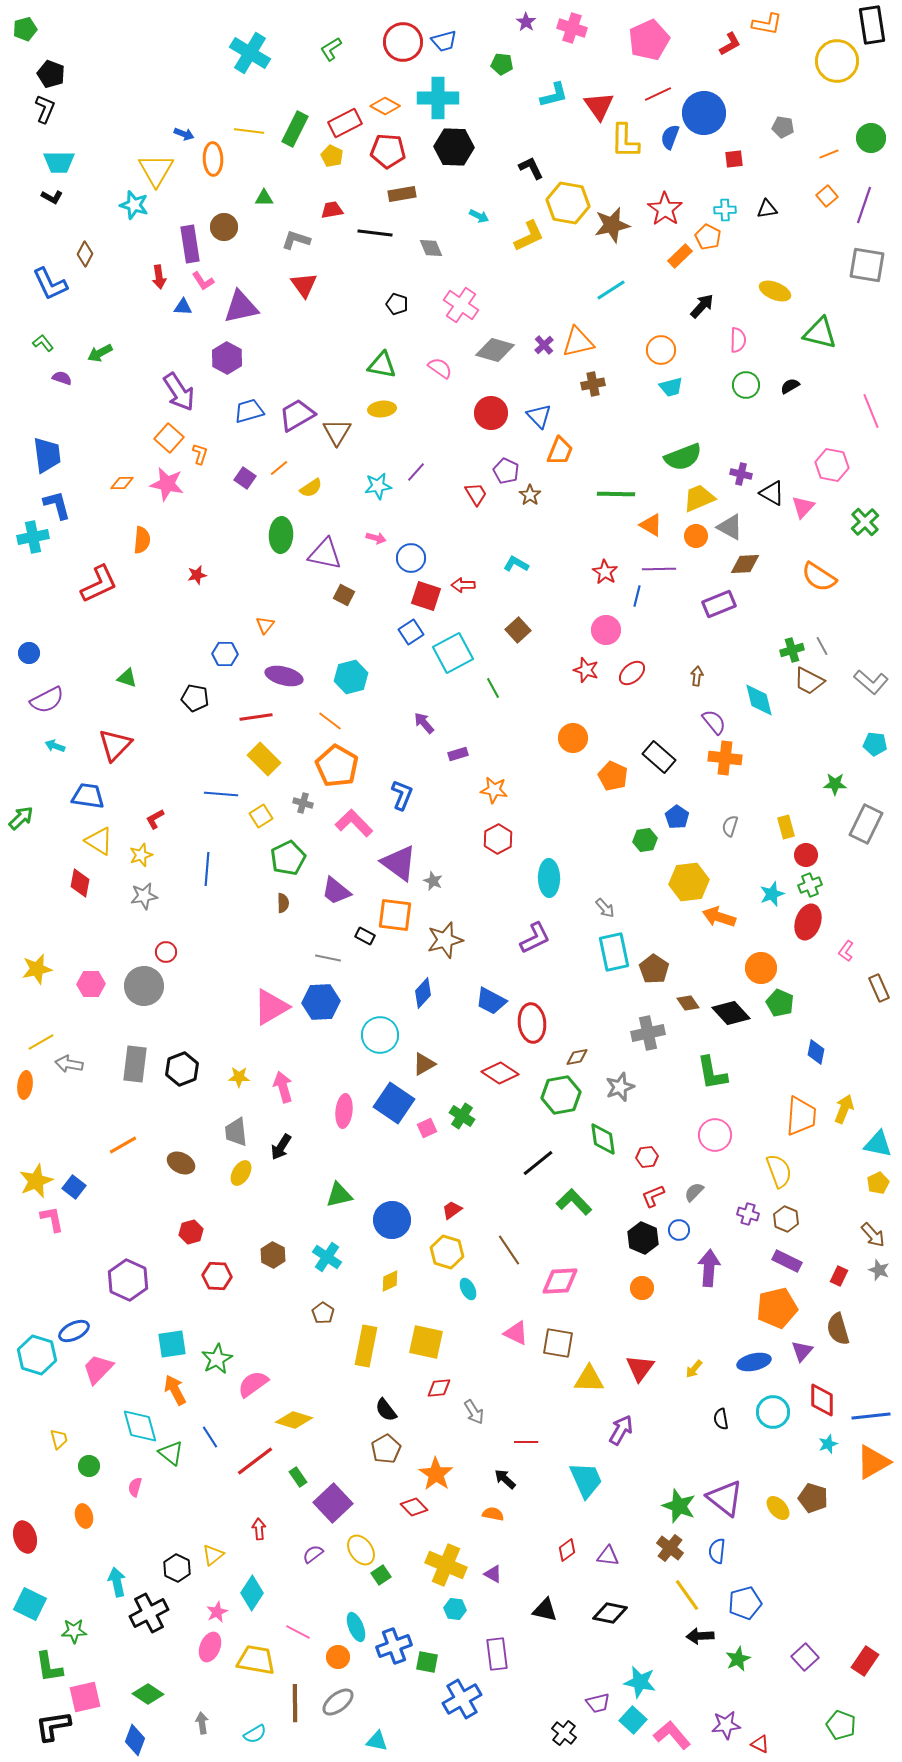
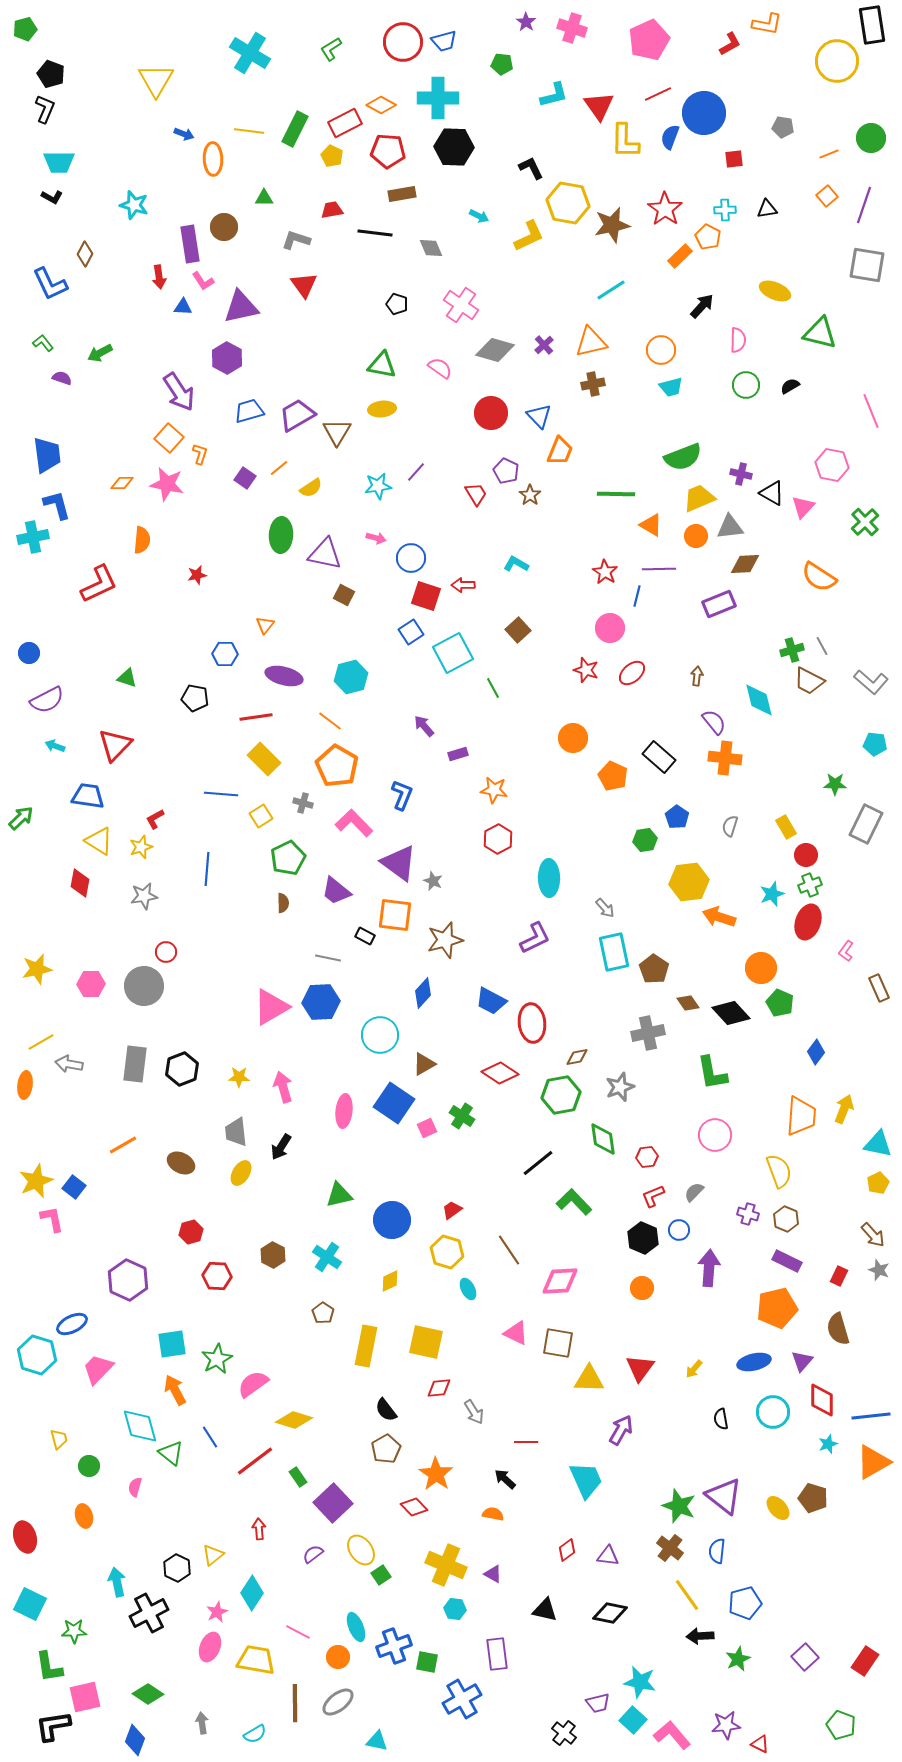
orange diamond at (385, 106): moved 4 px left, 1 px up
yellow triangle at (156, 170): moved 90 px up
orange triangle at (578, 342): moved 13 px right
gray triangle at (730, 527): rotated 36 degrees counterclockwise
pink circle at (606, 630): moved 4 px right, 2 px up
purple arrow at (424, 723): moved 3 px down
yellow rectangle at (786, 827): rotated 15 degrees counterclockwise
yellow star at (141, 855): moved 8 px up
blue diamond at (816, 1052): rotated 25 degrees clockwise
blue ellipse at (74, 1331): moved 2 px left, 7 px up
purple triangle at (802, 1351): moved 10 px down
purple triangle at (725, 1498): moved 1 px left, 2 px up
